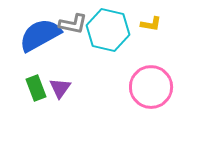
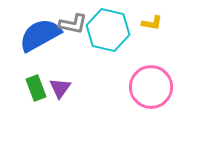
yellow L-shape: moved 1 px right, 1 px up
